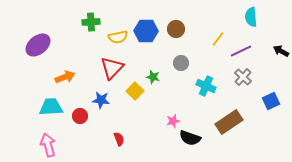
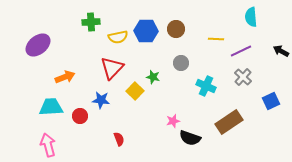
yellow line: moved 2 px left; rotated 56 degrees clockwise
